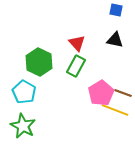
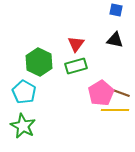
red triangle: moved 1 px left, 1 px down; rotated 18 degrees clockwise
green rectangle: rotated 45 degrees clockwise
brown line: moved 2 px left
yellow line: rotated 20 degrees counterclockwise
